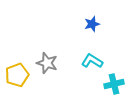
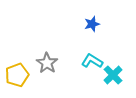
gray star: rotated 15 degrees clockwise
cyan cross: moved 1 px left, 9 px up; rotated 30 degrees counterclockwise
